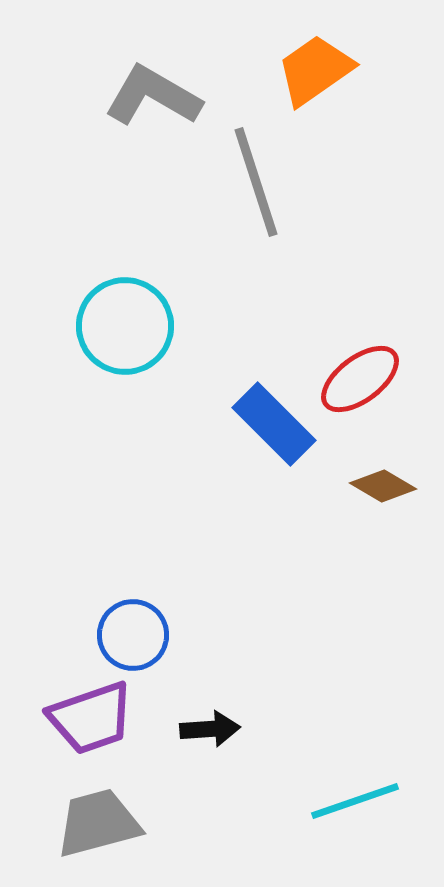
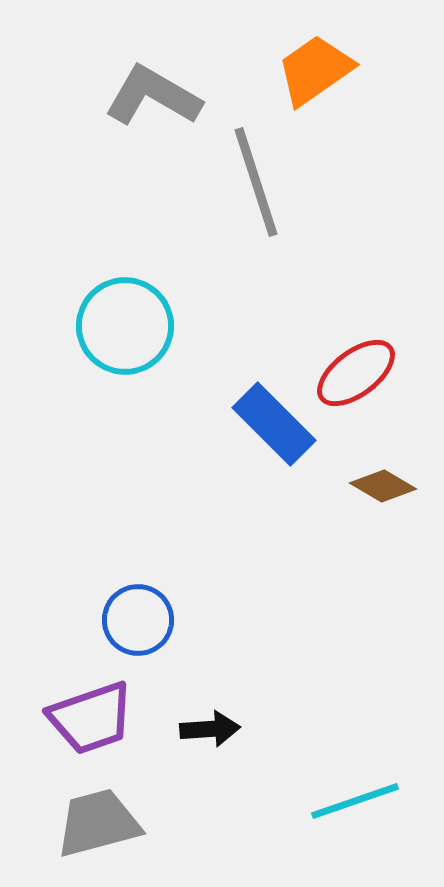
red ellipse: moved 4 px left, 6 px up
blue circle: moved 5 px right, 15 px up
